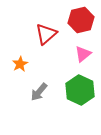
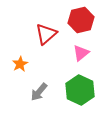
pink triangle: moved 2 px left, 1 px up
